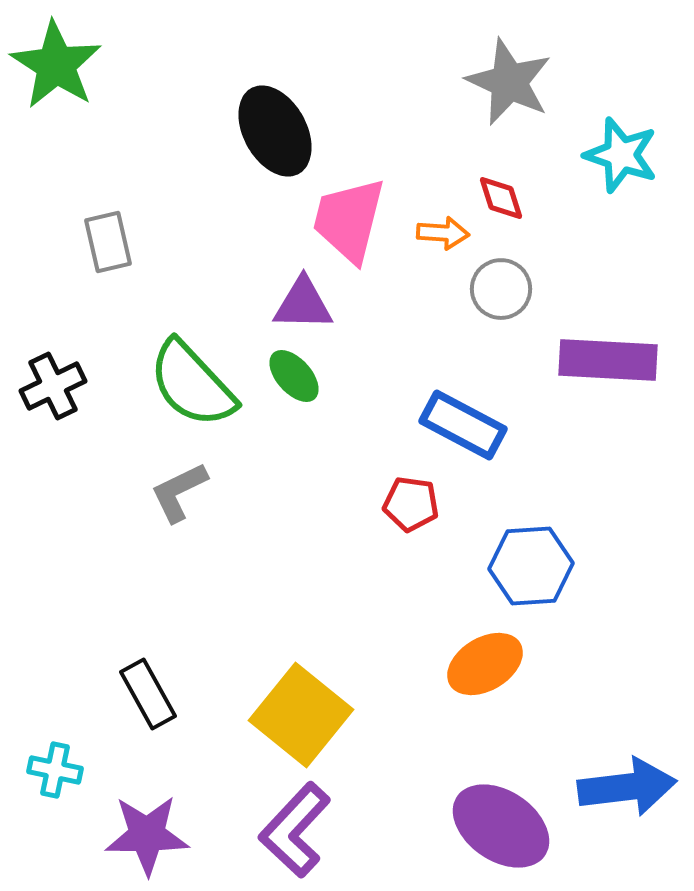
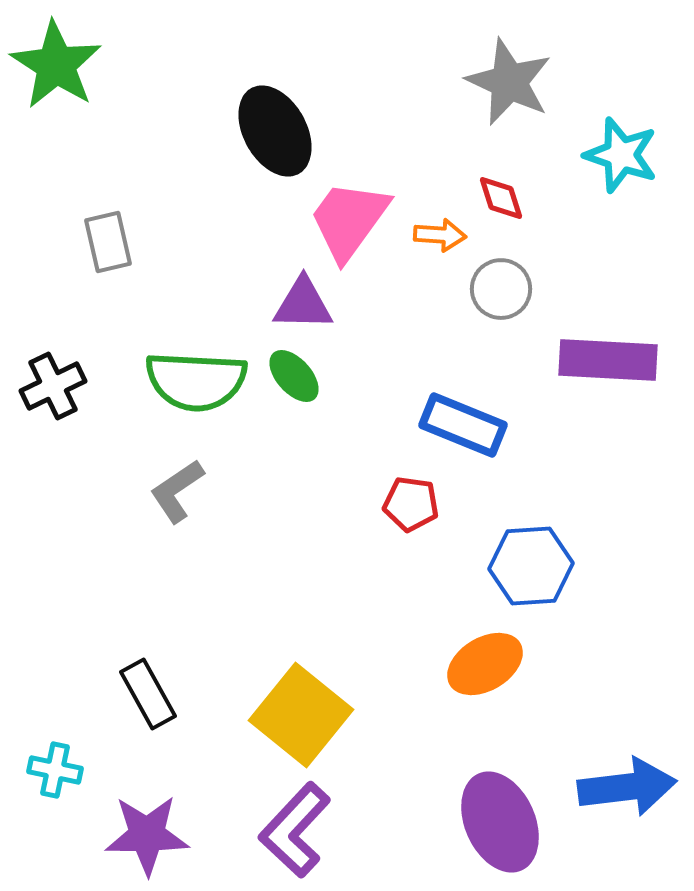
pink trapezoid: rotated 22 degrees clockwise
orange arrow: moved 3 px left, 2 px down
green semicircle: moved 4 px right, 3 px up; rotated 44 degrees counterclockwise
blue rectangle: rotated 6 degrees counterclockwise
gray L-shape: moved 2 px left, 1 px up; rotated 8 degrees counterclockwise
purple ellipse: moved 1 px left, 4 px up; rotated 32 degrees clockwise
